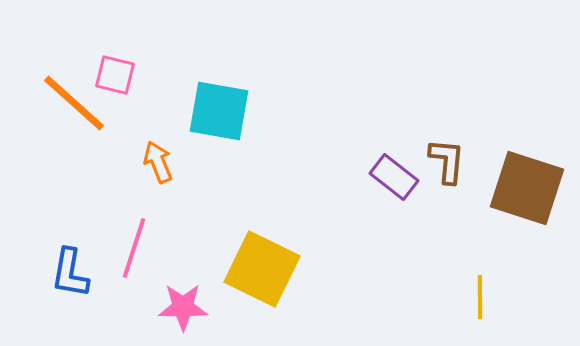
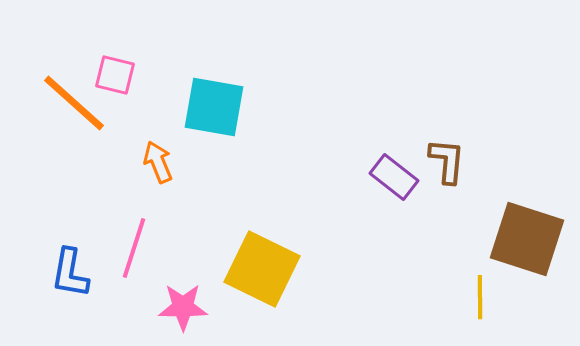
cyan square: moved 5 px left, 4 px up
brown square: moved 51 px down
